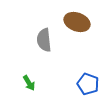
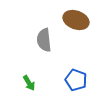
brown ellipse: moved 1 px left, 2 px up
blue pentagon: moved 12 px left, 4 px up
